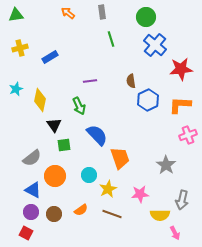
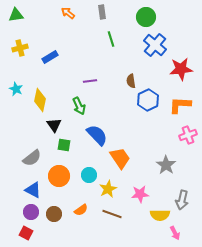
cyan star: rotated 24 degrees counterclockwise
green square: rotated 16 degrees clockwise
orange trapezoid: rotated 15 degrees counterclockwise
orange circle: moved 4 px right
